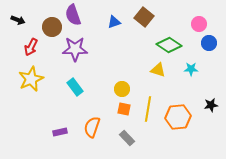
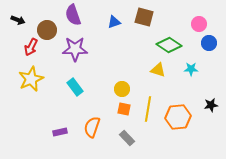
brown square: rotated 24 degrees counterclockwise
brown circle: moved 5 px left, 3 px down
